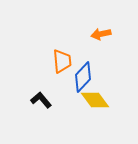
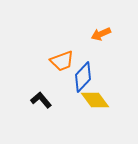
orange arrow: rotated 12 degrees counterclockwise
orange trapezoid: rotated 75 degrees clockwise
